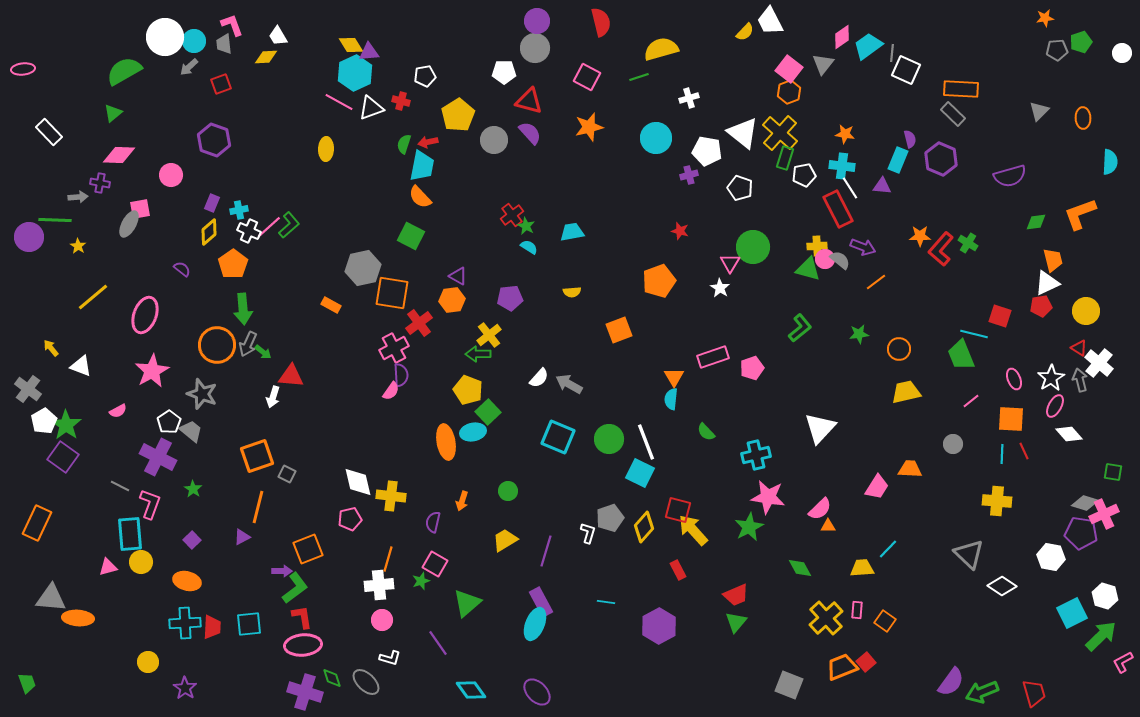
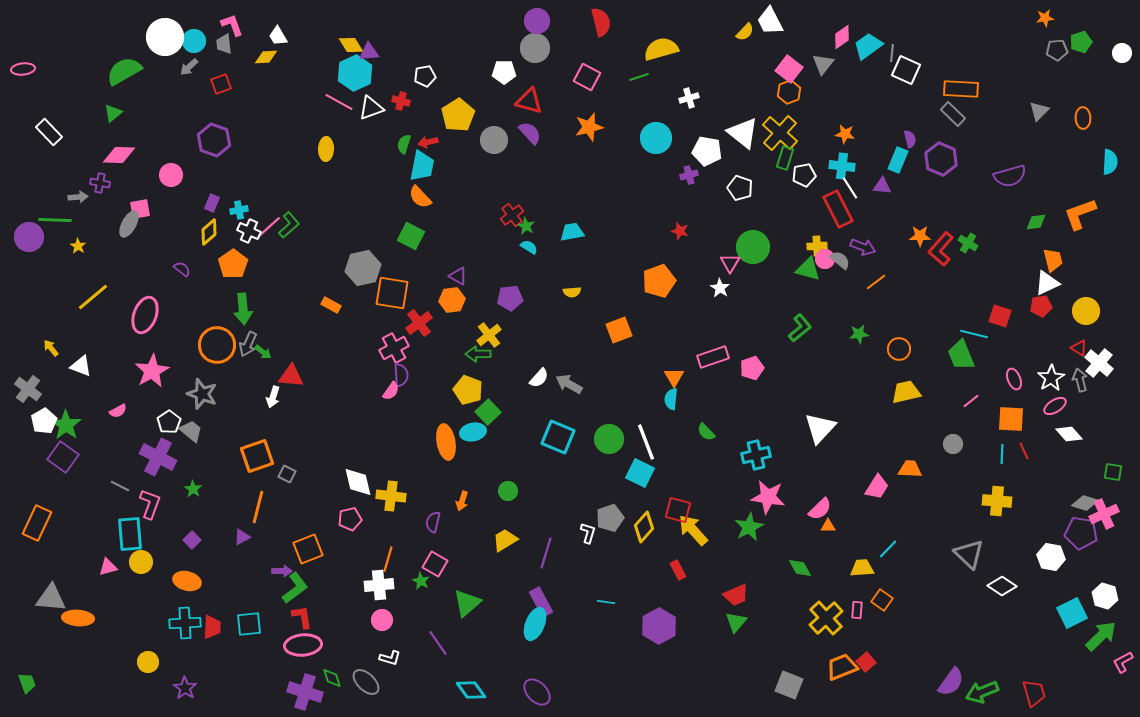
pink ellipse at (1055, 406): rotated 30 degrees clockwise
purple line at (546, 551): moved 2 px down
green star at (421, 581): rotated 24 degrees counterclockwise
orange square at (885, 621): moved 3 px left, 21 px up
